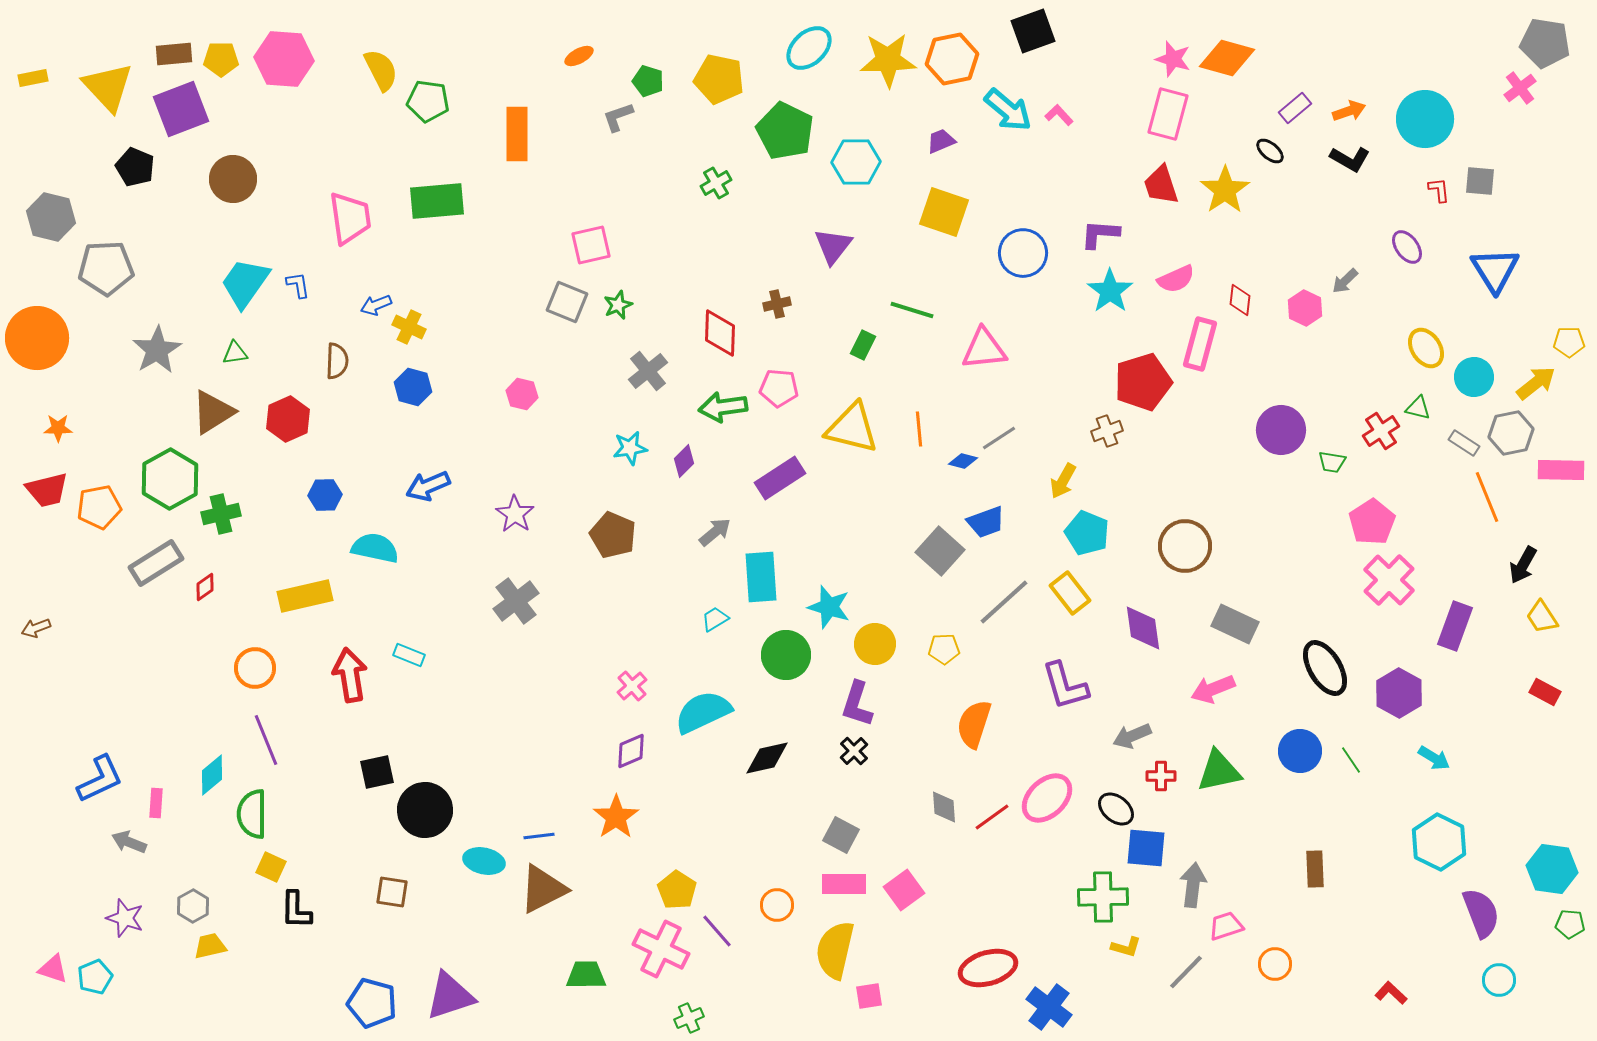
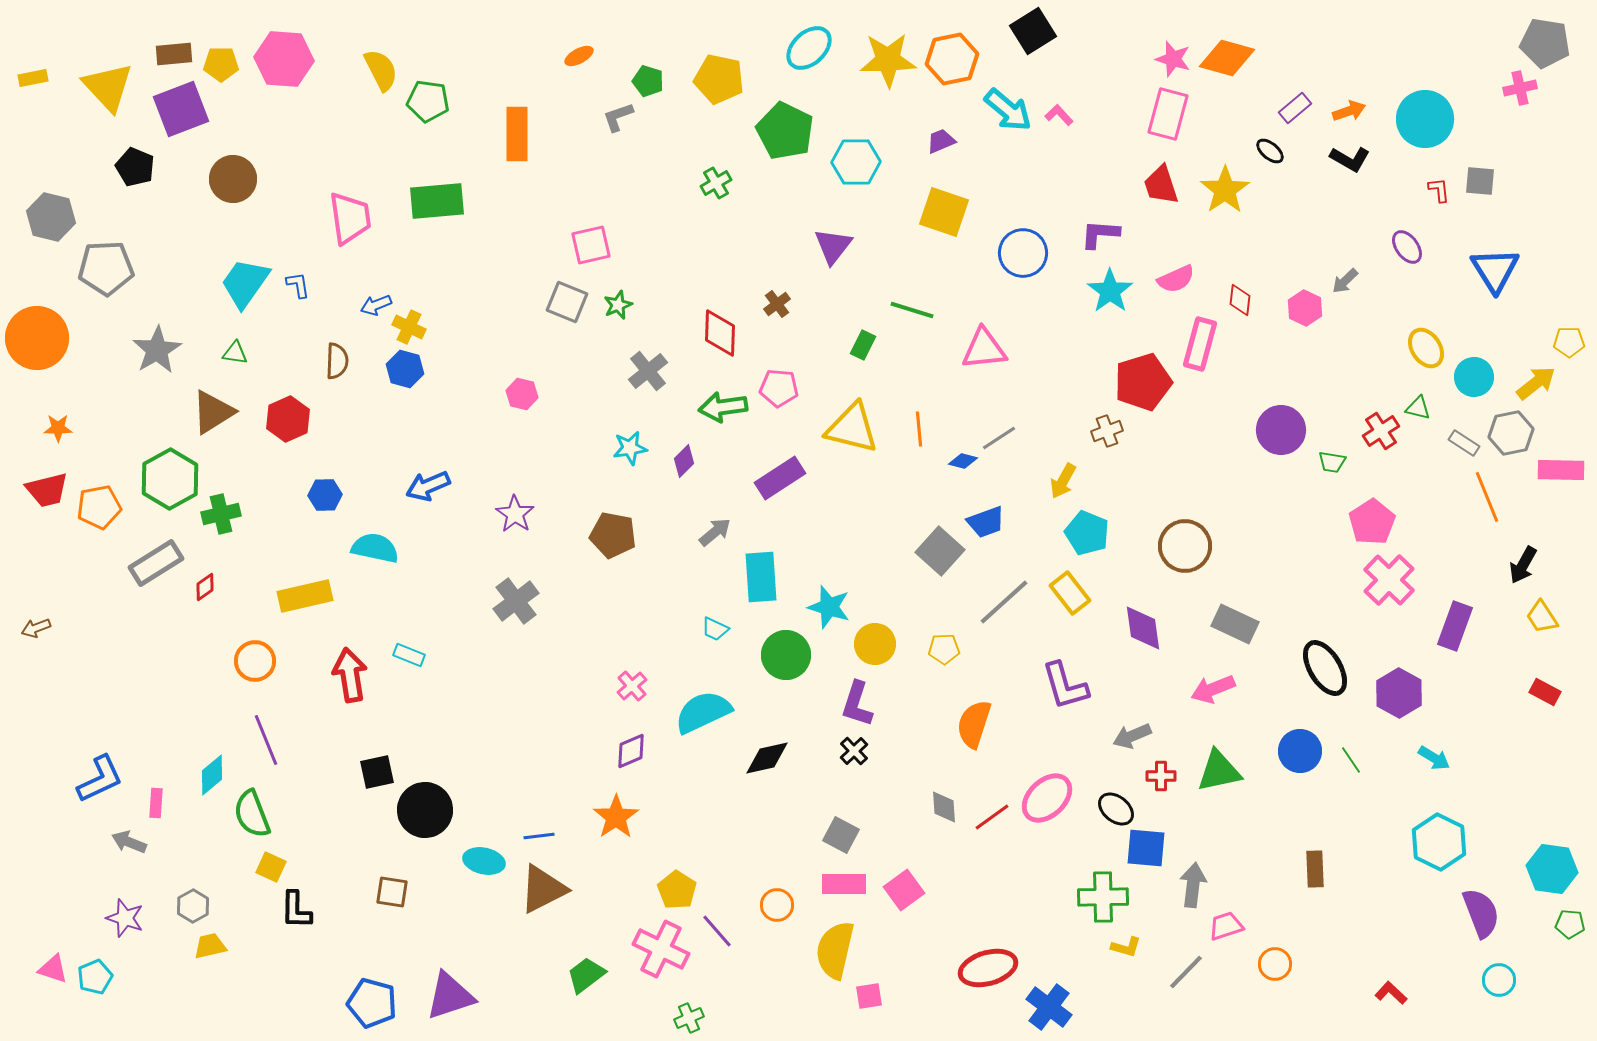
black square at (1033, 31): rotated 12 degrees counterclockwise
yellow pentagon at (221, 59): moved 5 px down
pink cross at (1520, 88): rotated 24 degrees clockwise
brown cross at (777, 304): rotated 24 degrees counterclockwise
green triangle at (235, 353): rotated 16 degrees clockwise
blue hexagon at (413, 387): moved 8 px left, 18 px up
brown pentagon at (613, 535): rotated 12 degrees counterclockwise
cyan trapezoid at (715, 619): moved 10 px down; rotated 124 degrees counterclockwise
orange circle at (255, 668): moved 7 px up
green semicircle at (252, 814): rotated 21 degrees counterclockwise
green trapezoid at (586, 975): rotated 36 degrees counterclockwise
